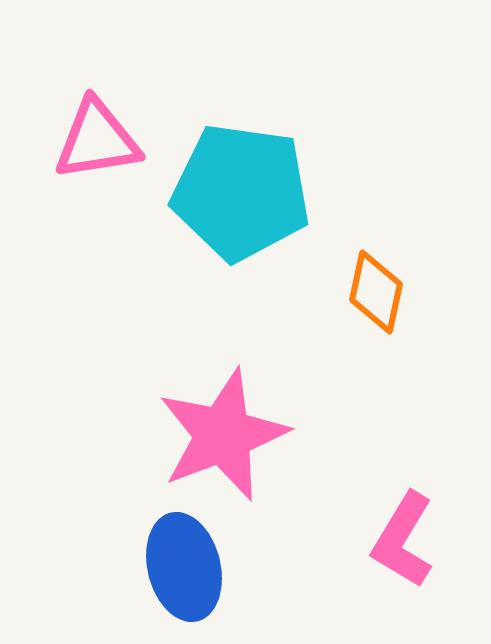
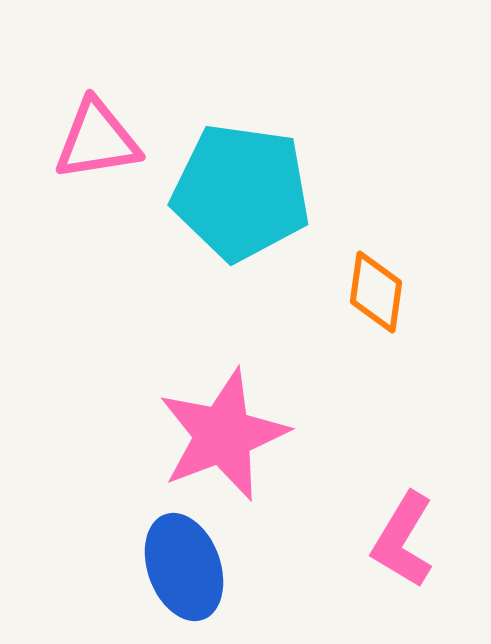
orange diamond: rotated 4 degrees counterclockwise
blue ellipse: rotated 6 degrees counterclockwise
